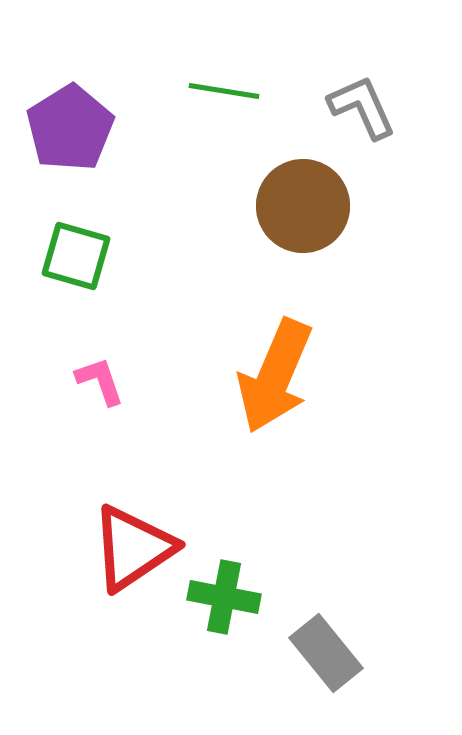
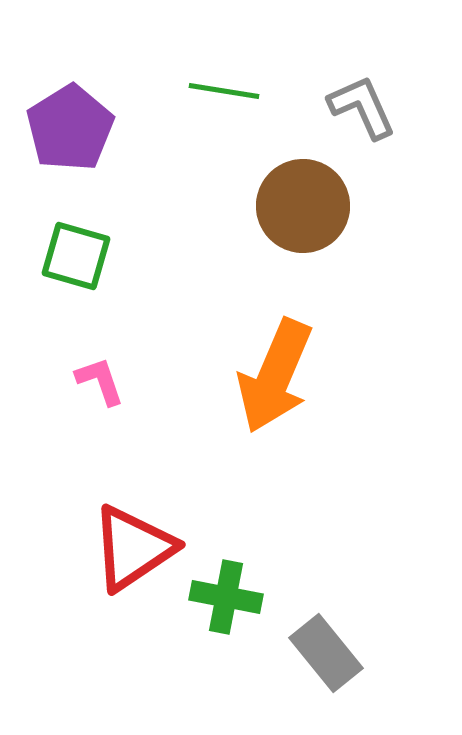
green cross: moved 2 px right
